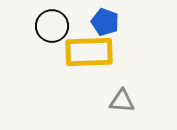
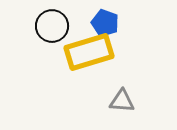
blue pentagon: moved 1 px down
yellow rectangle: rotated 15 degrees counterclockwise
